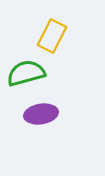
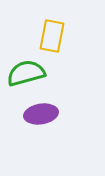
yellow rectangle: rotated 16 degrees counterclockwise
